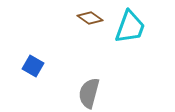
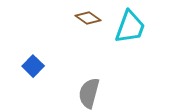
brown diamond: moved 2 px left
blue square: rotated 15 degrees clockwise
